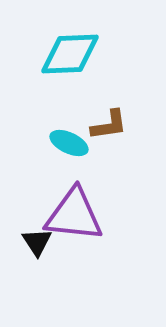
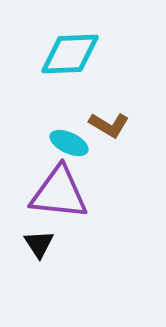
brown L-shape: rotated 39 degrees clockwise
purple triangle: moved 15 px left, 22 px up
black triangle: moved 2 px right, 2 px down
